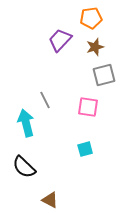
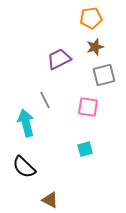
purple trapezoid: moved 1 px left, 19 px down; rotated 20 degrees clockwise
